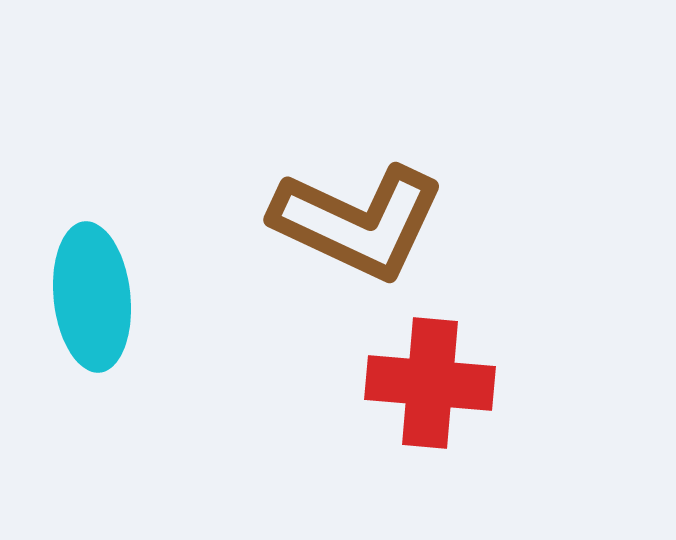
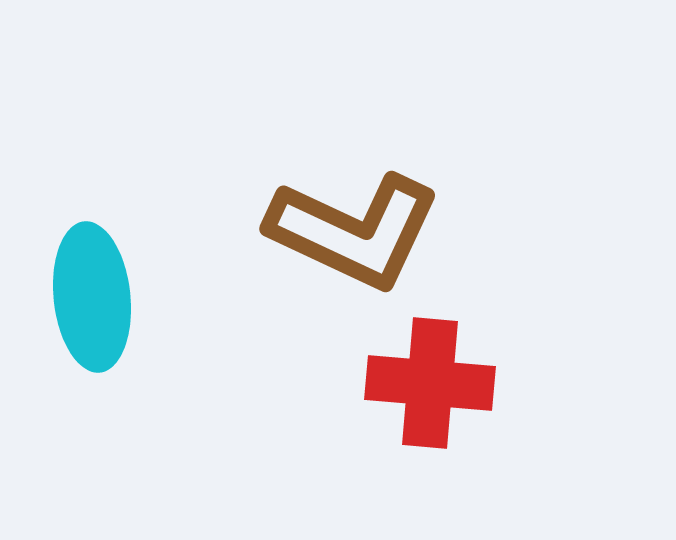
brown L-shape: moved 4 px left, 9 px down
